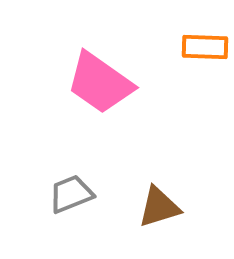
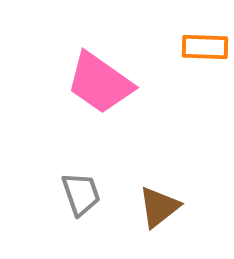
gray trapezoid: moved 10 px right; rotated 93 degrees clockwise
brown triangle: rotated 21 degrees counterclockwise
